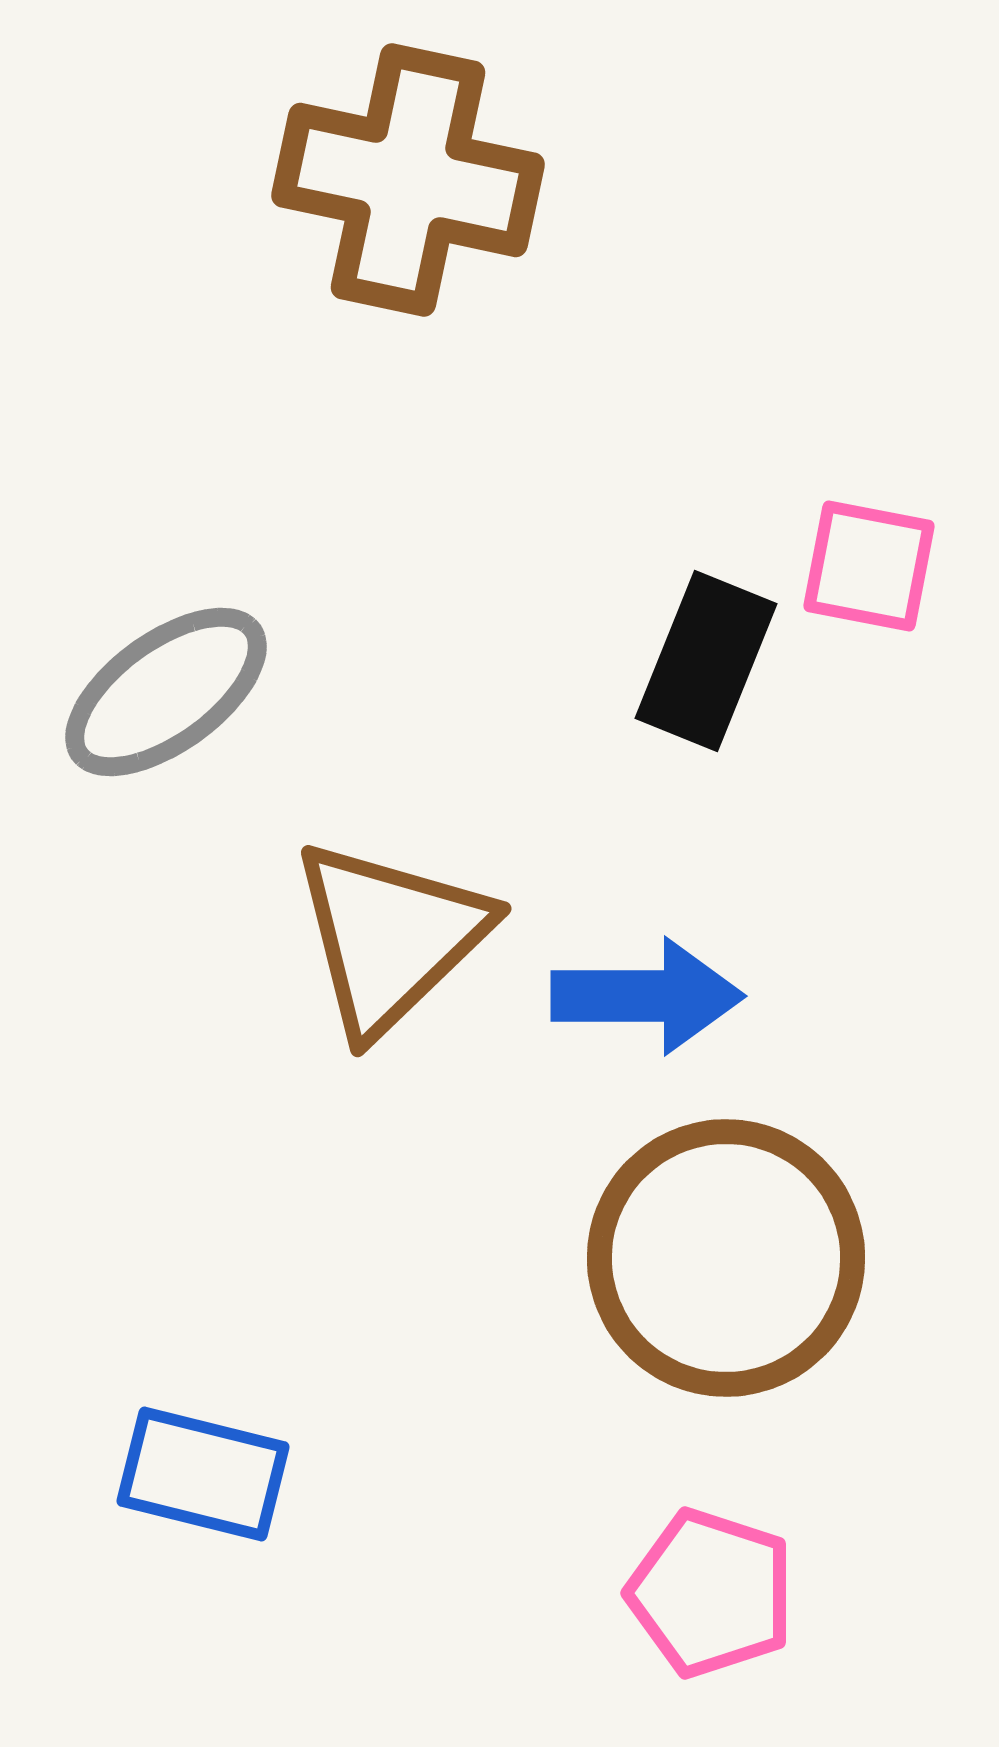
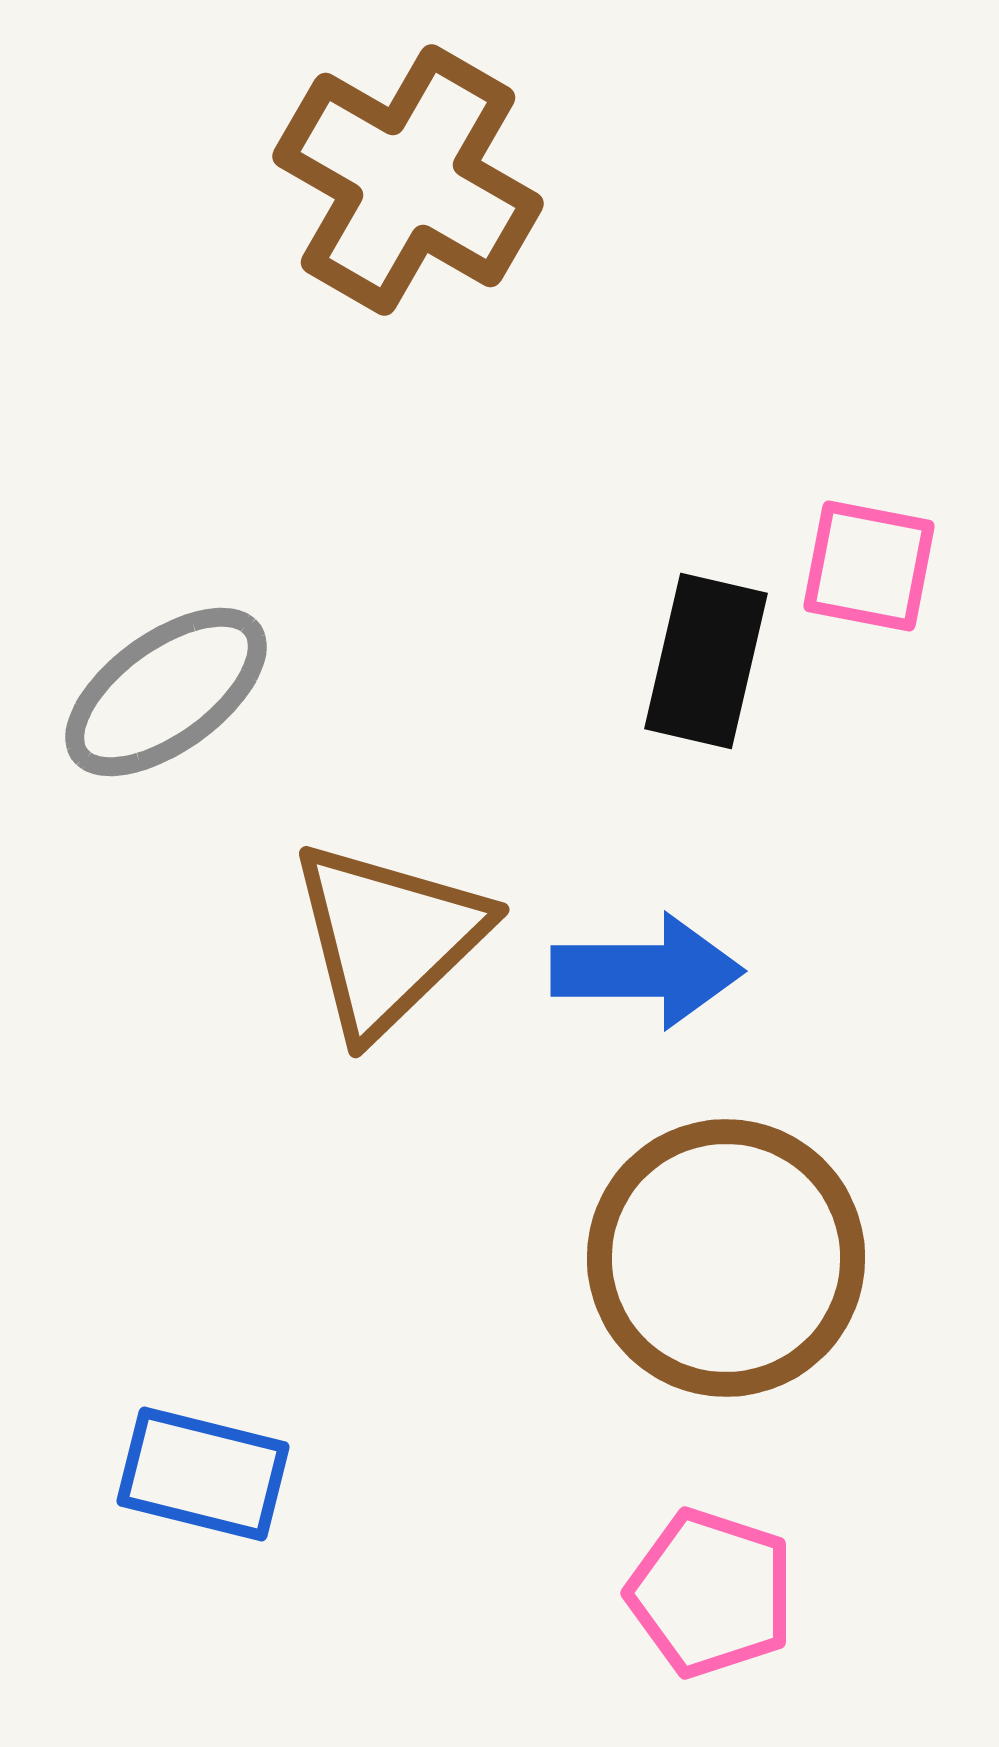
brown cross: rotated 18 degrees clockwise
black rectangle: rotated 9 degrees counterclockwise
brown triangle: moved 2 px left, 1 px down
blue arrow: moved 25 px up
